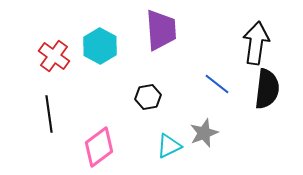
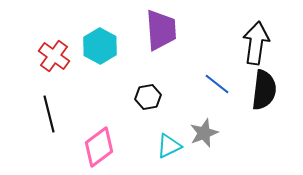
black semicircle: moved 3 px left, 1 px down
black line: rotated 6 degrees counterclockwise
